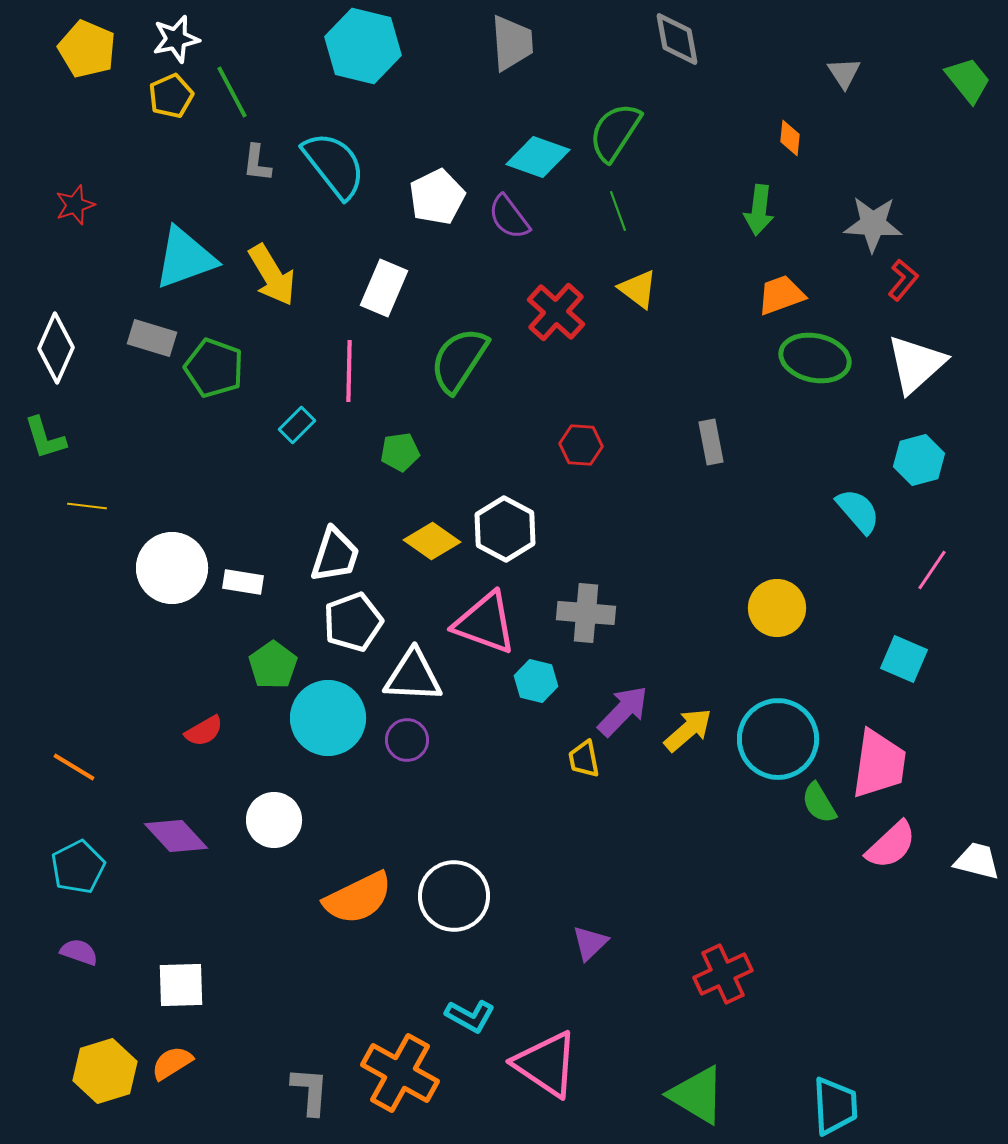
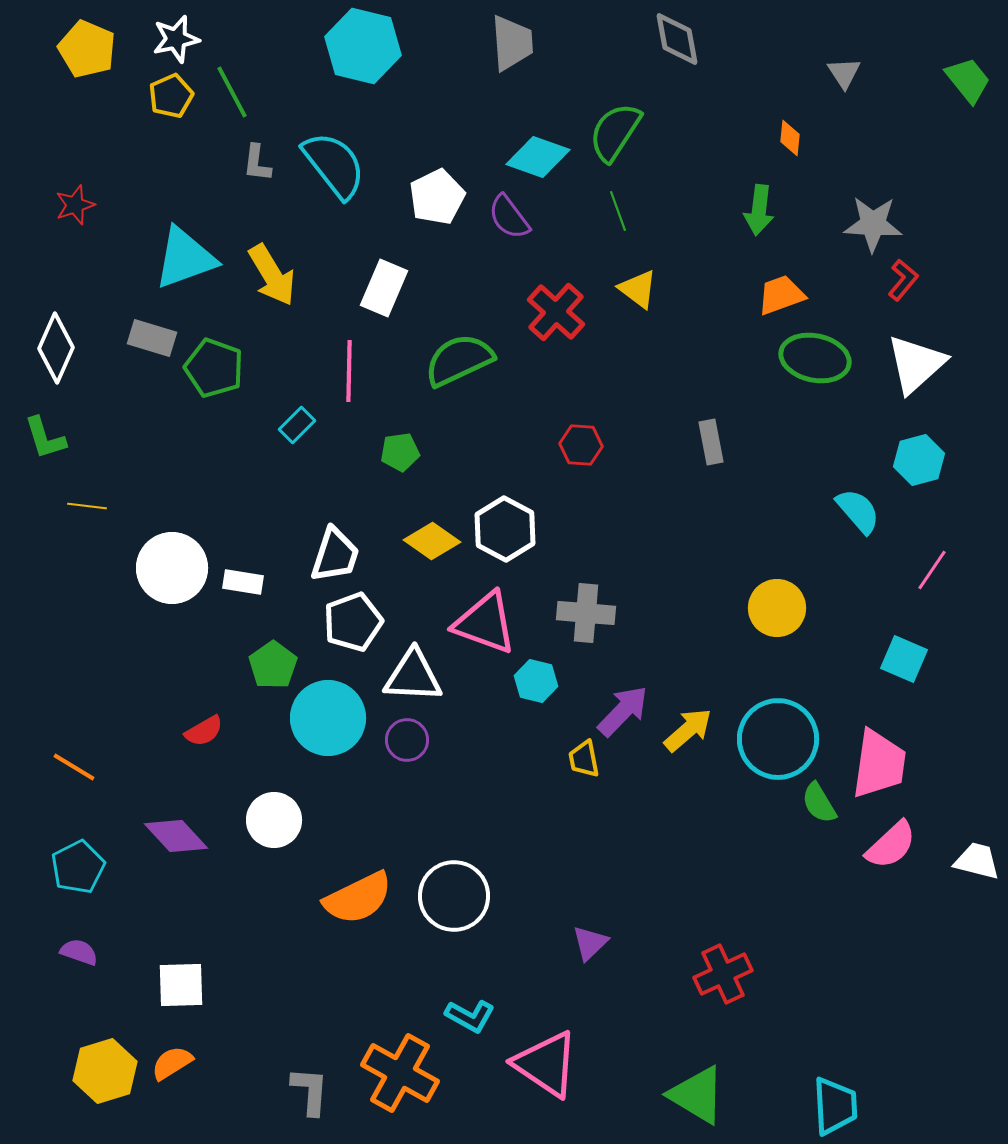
green semicircle at (459, 360): rotated 32 degrees clockwise
